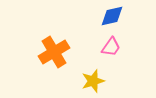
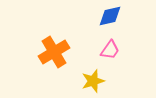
blue diamond: moved 2 px left
pink trapezoid: moved 1 px left, 3 px down
